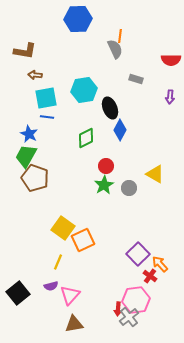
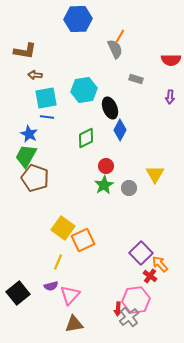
orange line: rotated 24 degrees clockwise
yellow triangle: rotated 30 degrees clockwise
purple square: moved 3 px right, 1 px up
